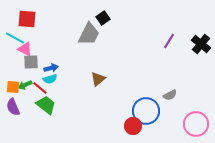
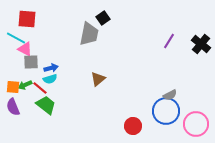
gray trapezoid: rotated 15 degrees counterclockwise
cyan line: moved 1 px right
blue circle: moved 20 px right
